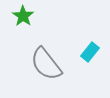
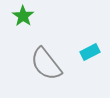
cyan rectangle: rotated 24 degrees clockwise
